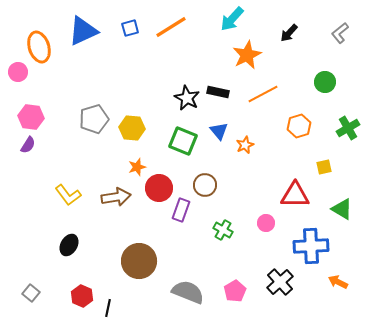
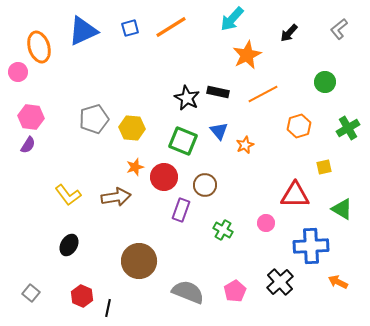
gray L-shape at (340, 33): moved 1 px left, 4 px up
orange star at (137, 167): moved 2 px left
red circle at (159, 188): moved 5 px right, 11 px up
